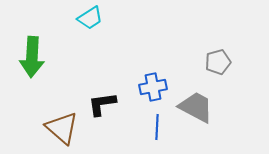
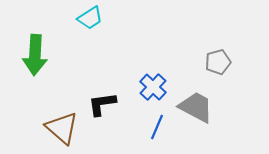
green arrow: moved 3 px right, 2 px up
blue cross: rotated 36 degrees counterclockwise
blue line: rotated 20 degrees clockwise
